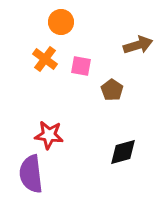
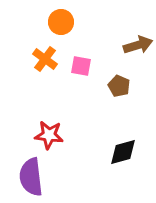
brown pentagon: moved 7 px right, 4 px up; rotated 10 degrees counterclockwise
purple semicircle: moved 3 px down
